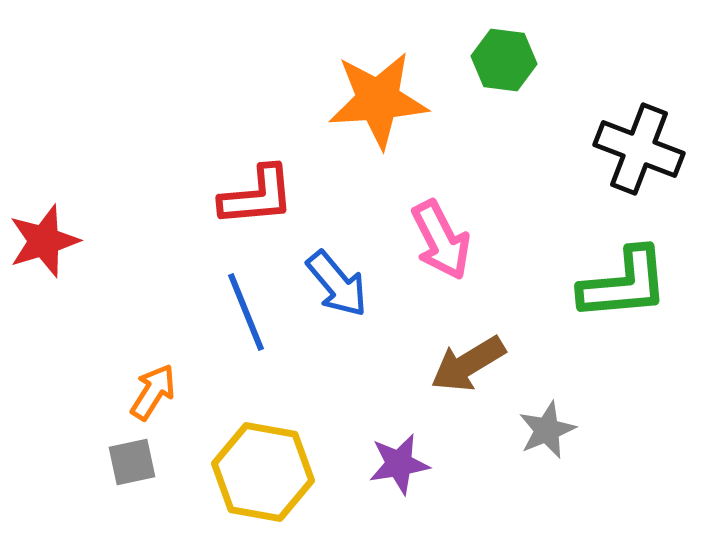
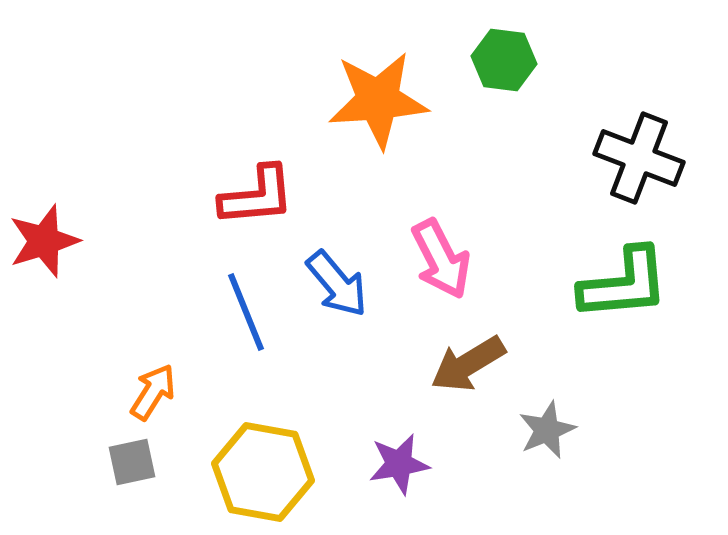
black cross: moved 9 px down
pink arrow: moved 19 px down
